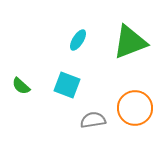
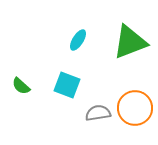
gray semicircle: moved 5 px right, 7 px up
